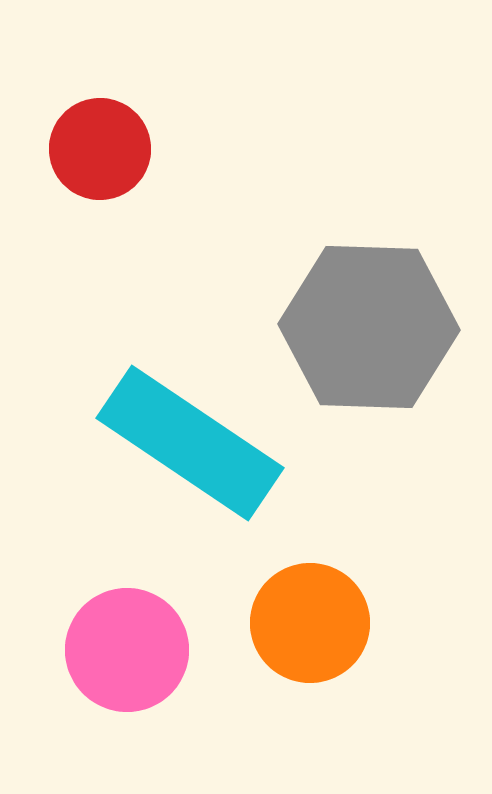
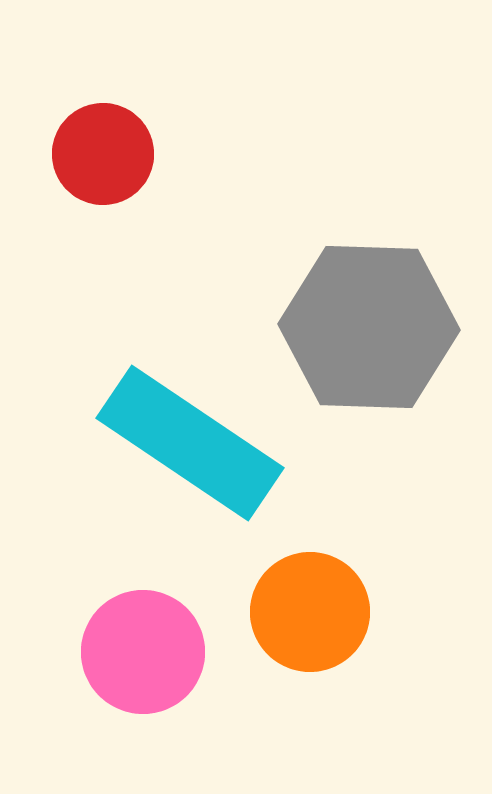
red circle: moved 3 px right, 5 px down
orange circle: moved 11 px up
pink circle: moved 16 px right, 2 px down
